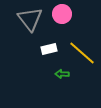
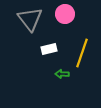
pink circle: moved 3 px right
yellow line: rotated 68 degrees clockwise
